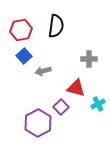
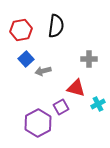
blue square: moved 2 px right, 3 px down
purple square: rotated 14 degrees clockwise
